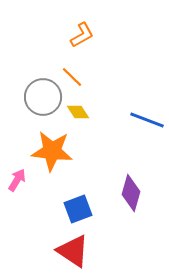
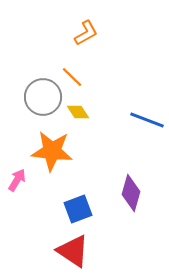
orange L-shape: moved 4 px right, 2 px up
